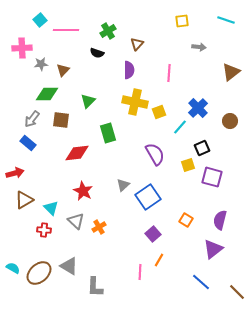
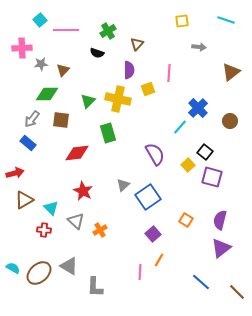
yellow cross at (135, 102): moved 17 px left, 3 px up
yellow square at (159, 112): moved 11 px left, 23 px up
black square at (202, 148): moved 3 px right, 4 px down; rotated 28 degrees counterclockwise
yellow square at (188, 165): rotated 24 degrees counterclockwise
orange cross at (99, 227): moved 1 px right, 3 px down
purple triangle at (213, 249): moved 8 px right, 1 px up
